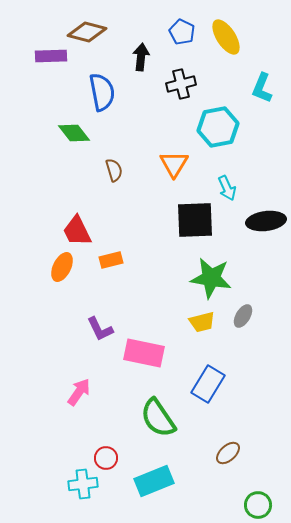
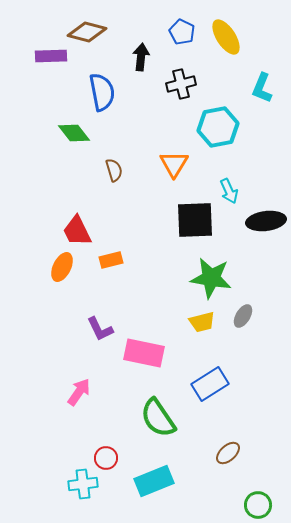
cyan arrow: moved 2 px right, 3 px down
blue rectangle: moved 2 px right; rotated 27 degrees clockwise
